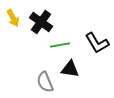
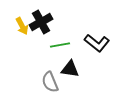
yellow arrow: moved 9 px right, 8 px down
black cross: rotated 25 degrees clockwise
black L-shape: rotated 20 degrees counterclockwise
gray semicircle: moved 5 px right
